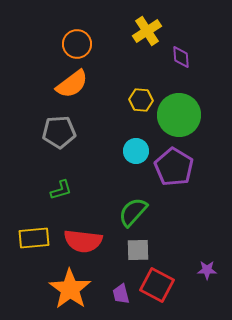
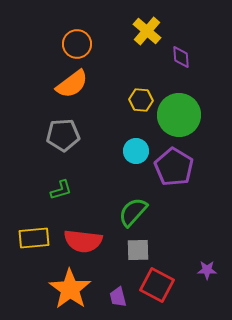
yellow cross: rotated 16 degrees counterclockwise
gray pentagon: moved 4 px right, 3 px down
purple trapezoid: moved 3 px left, 3 px down
